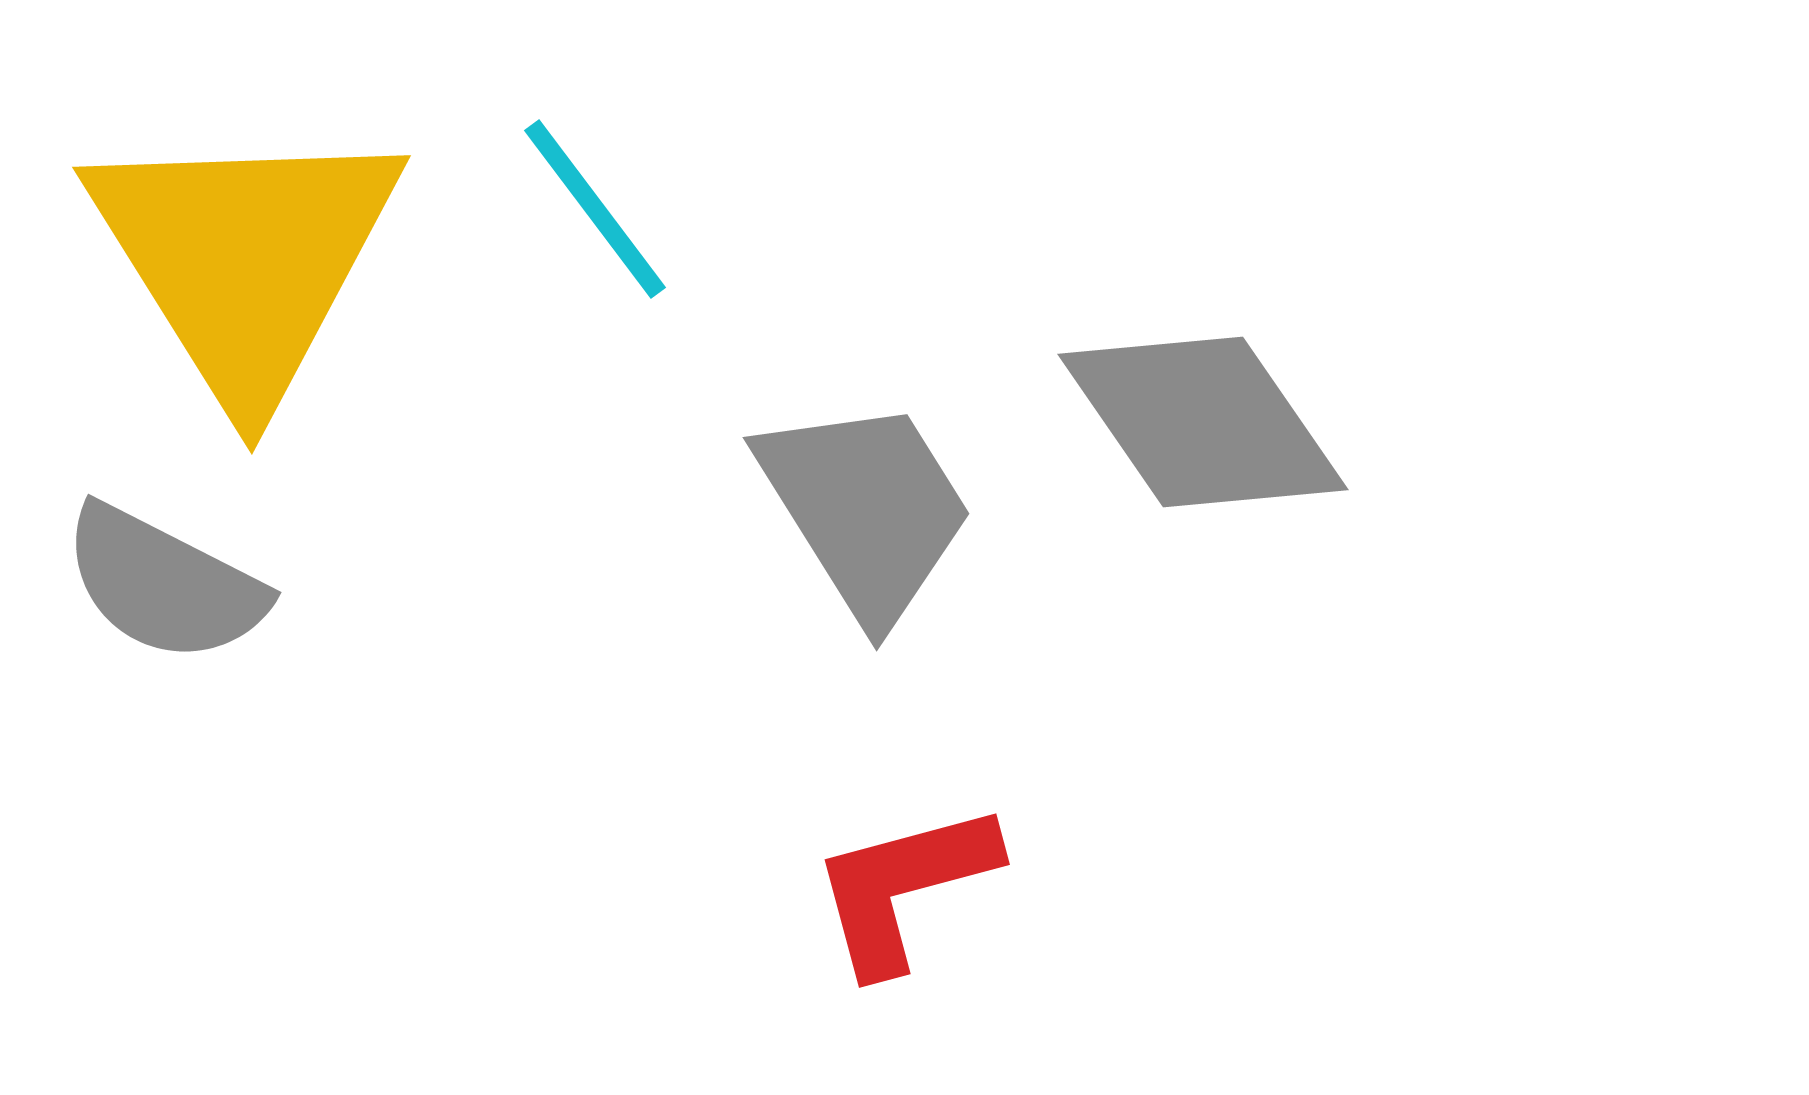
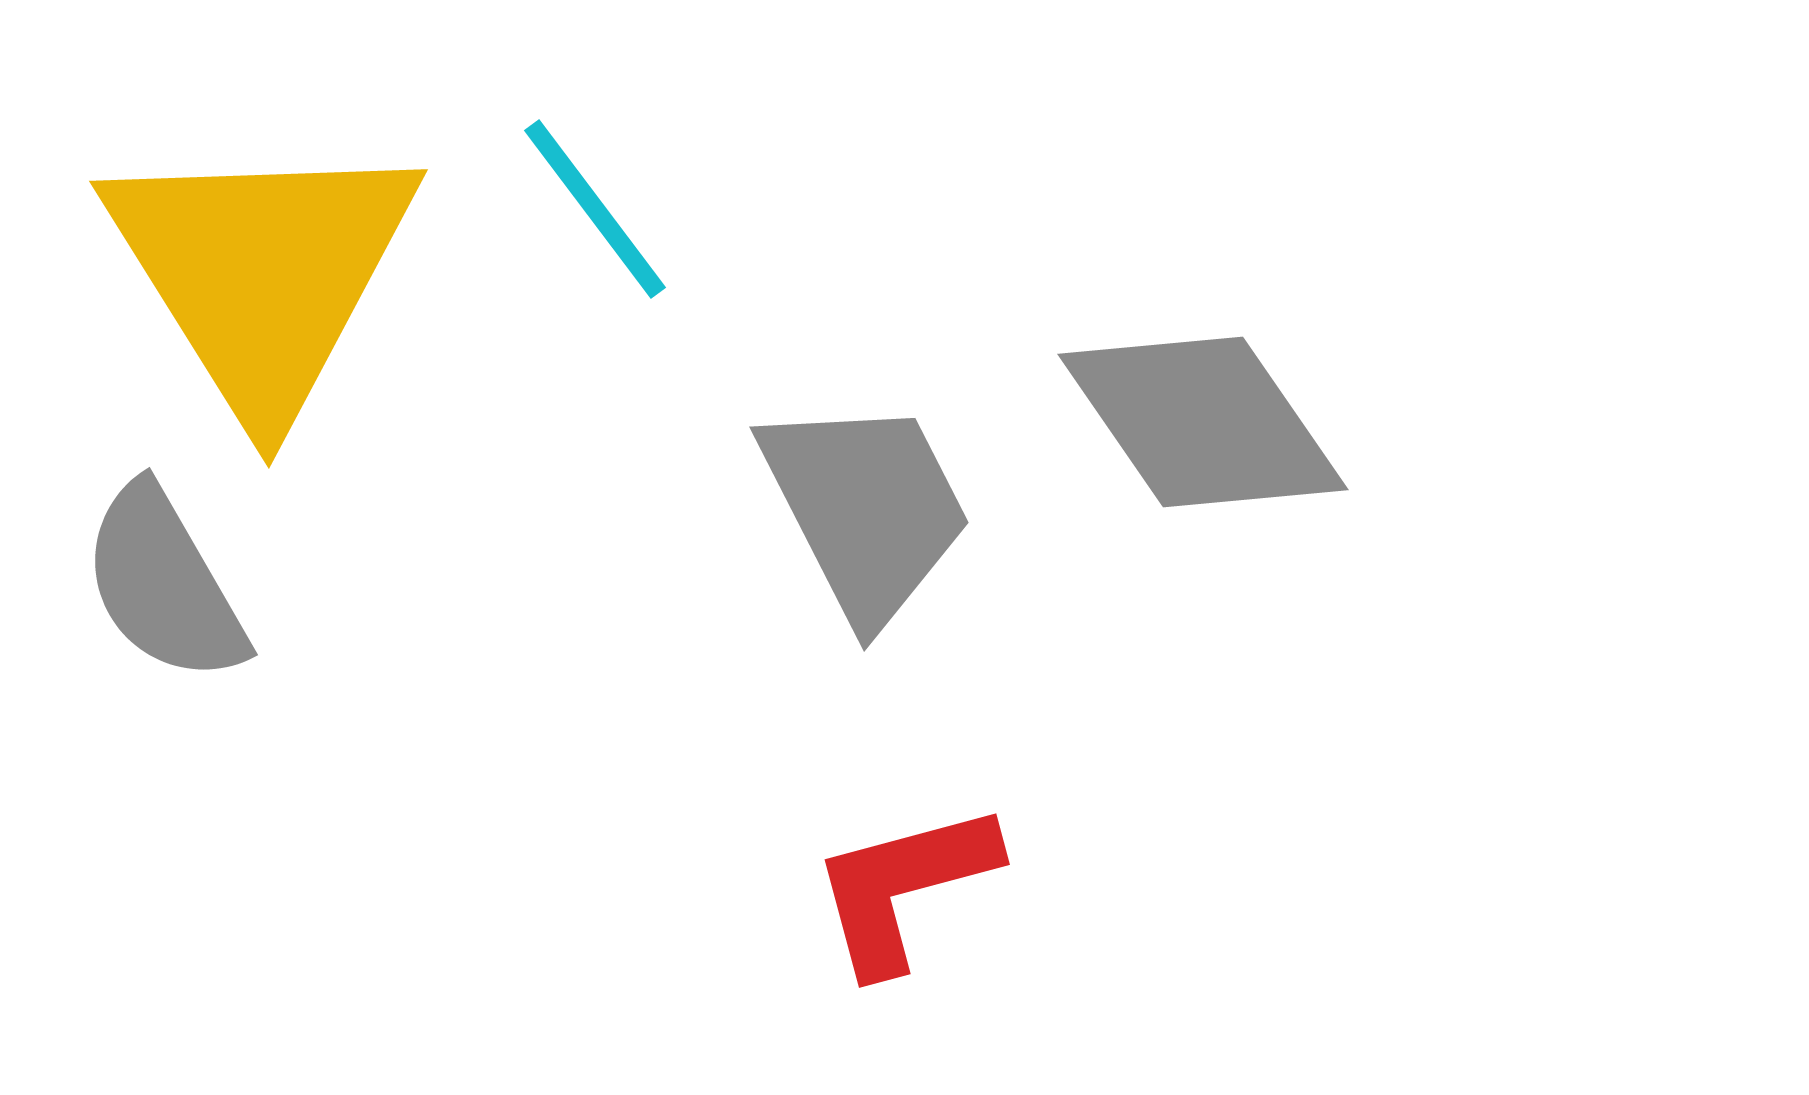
yellow triangle: moved 17 px right, 14 px down
gray trapezoid: rotated 5 degrees clockwise
gray semicircle: rotated 33 degrees clockwise
